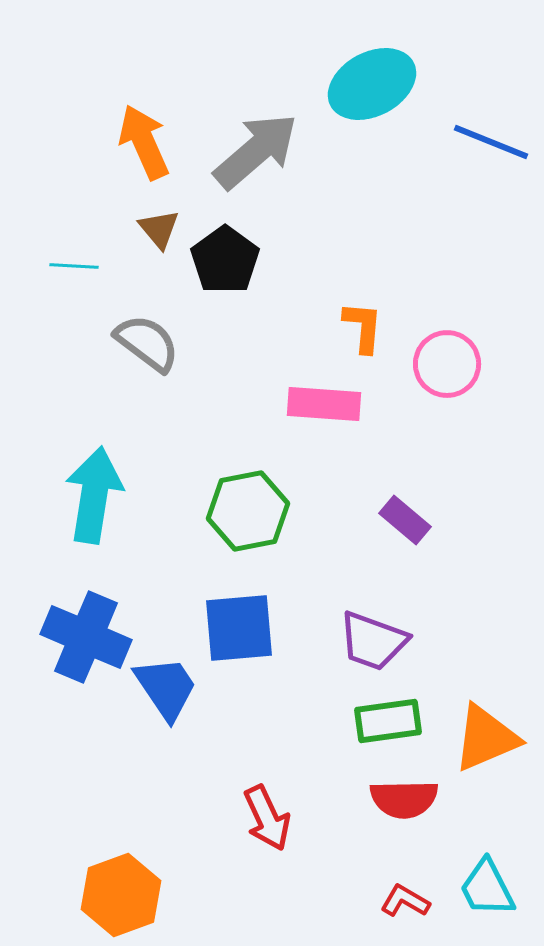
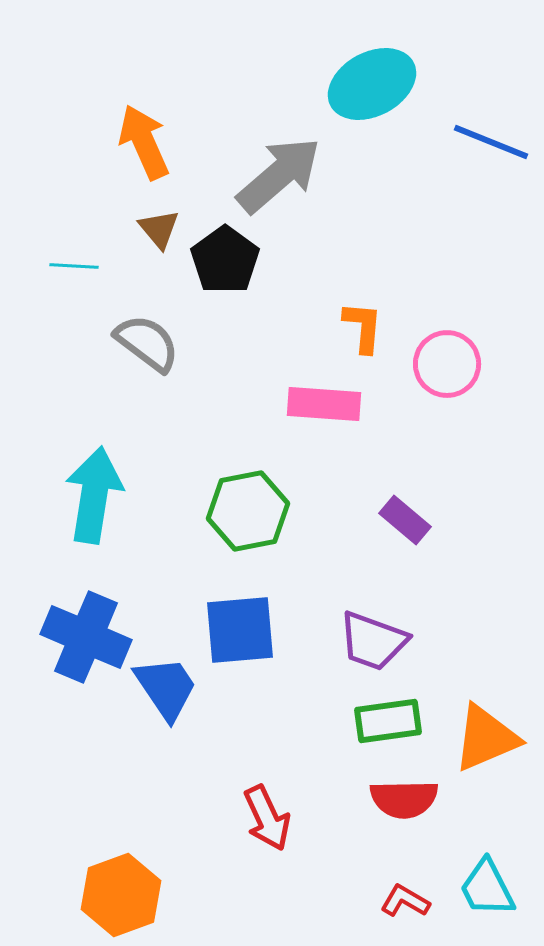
gray arrow: moved 23 px right, 24 px down
blue square: moved 1 px right, 2 px down
